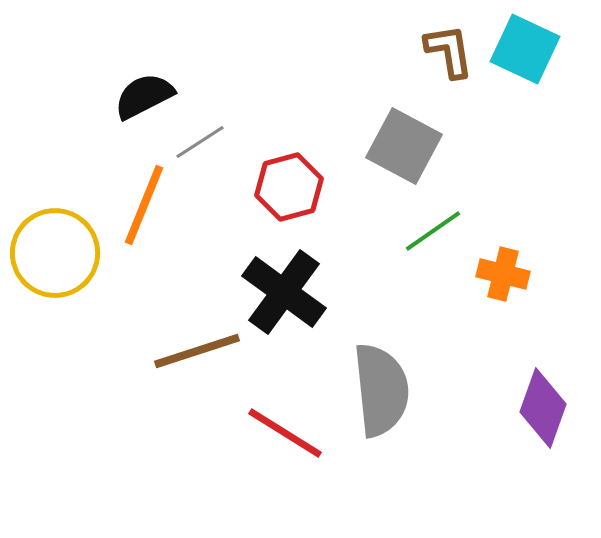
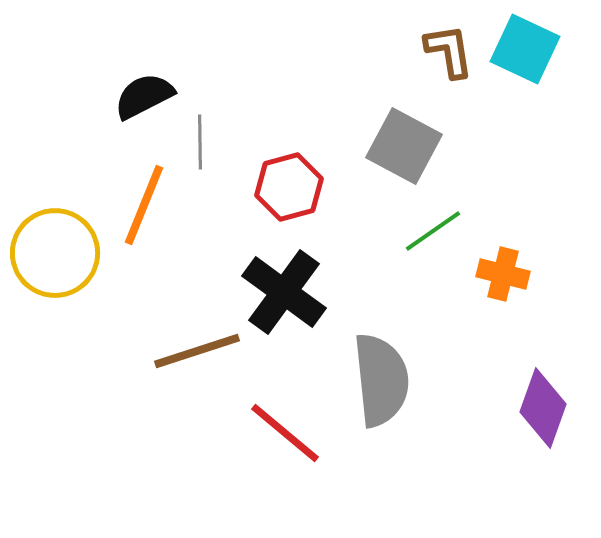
gray line: rotated 58 degrees counterclockwise
gray semicircle: moved 10 px up
red line: rotated 8 degrees clockwise
